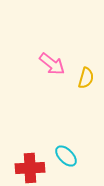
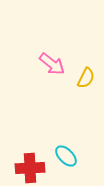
yellow semicircle: rotated 10 degrees clockwise
